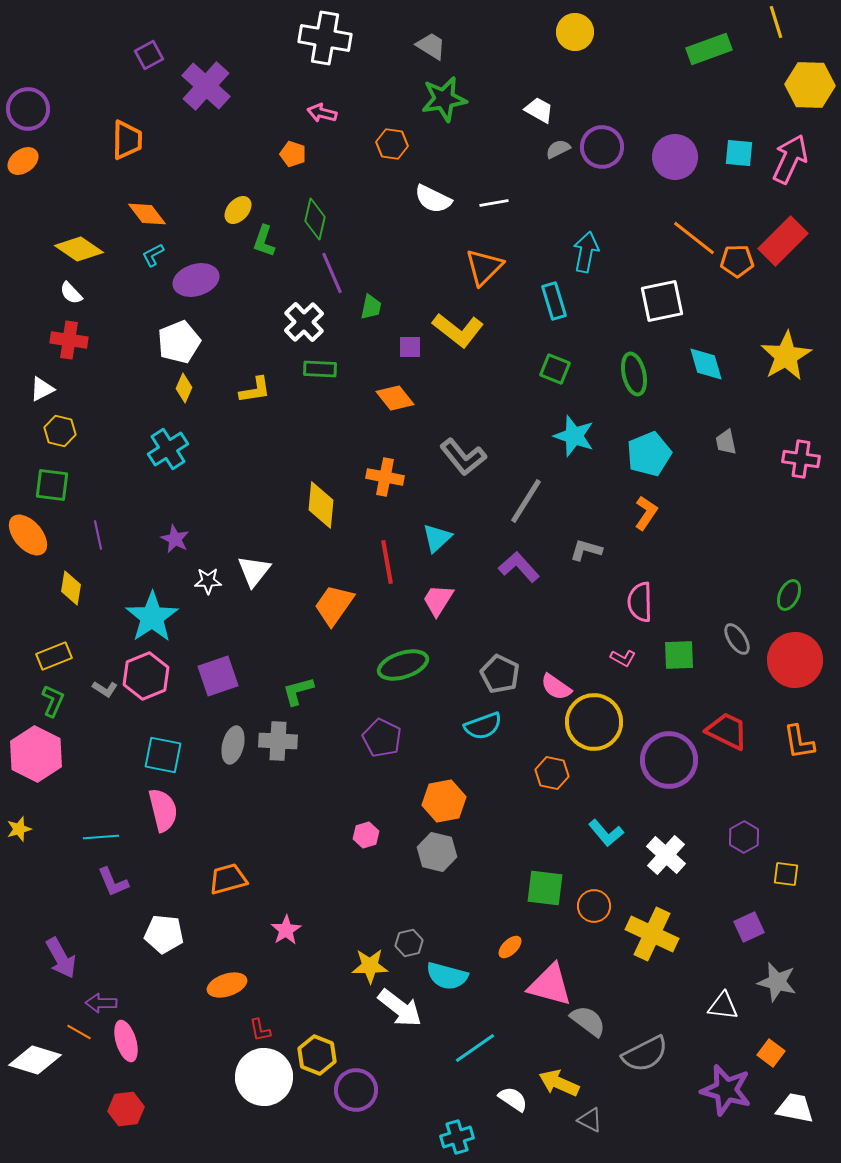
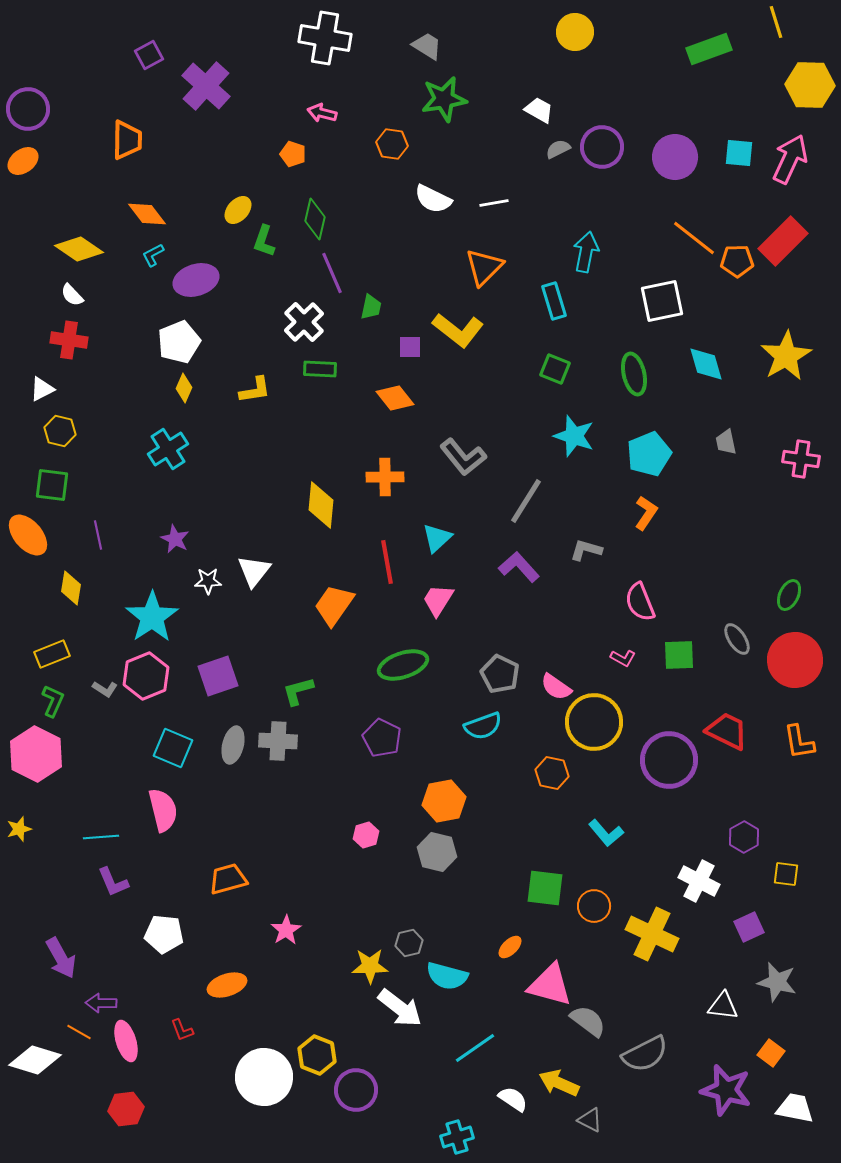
gray trapezoid at (431, 46): moved 4 px left
white semicircle at (71, 293): moved 1 px right, 2 px down
orange cross at (385, 477): rotated 12 degrees counterclockwise
pink semicircle at (640, 602): rotated 21 degrees counterclockwise
yellow rectangle at (54, 656): moved 2 px left, 2 px up
cyan square at (163, 755): moved 10 px right, 7 px up; rotated 12 degrees clockwise
white cross at (666, 855): moved 33 px right, 26 px down; rotated 15 degrees counterclockwise
red L-shape at (260, 1030): moved 78 px left; rotated 10 degrees counterclockwise
